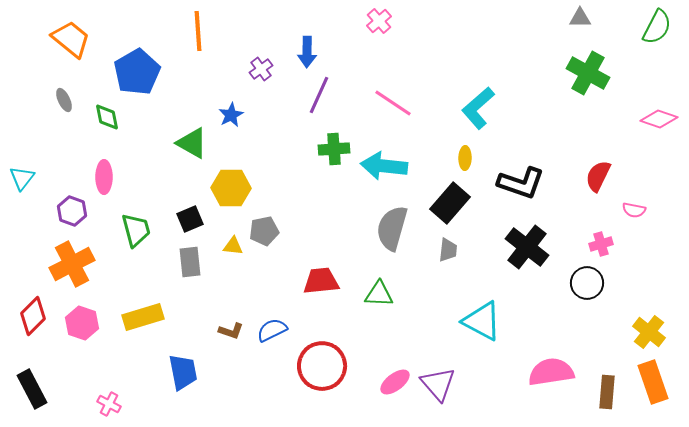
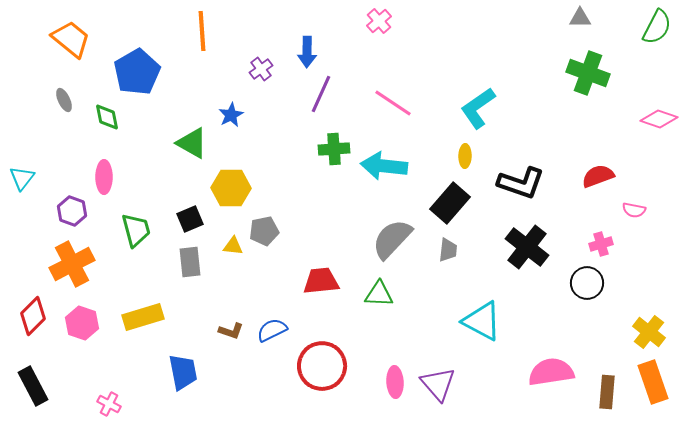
orange line at (198, 31): moved 4 px right
green cross at (588, 73): rotated 9 degrees counterclockwise
purple line at (319, 95): moved 2 px right, 1 px up
cyan L-shape at (478, 108): rotated 6 degrees clockwise
yellow ellipse at (465, 158): moved 2 px up
red semicircle at (598, 176): rotated 44 degrees clockwise
gray semicircle at (392, 228): moved 11 px down; rotated 27 degrees clockwise
pink ellipse at (395, 382): rotated 56 degrees counterclockwise
black rectangle at (32, 389): moved 1 px right, 3 px up
